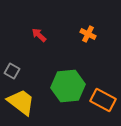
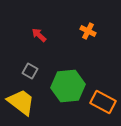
orange cross: moved 3 px up
gray square: moved 18 px right
orange rectangle: moved 2 px down
